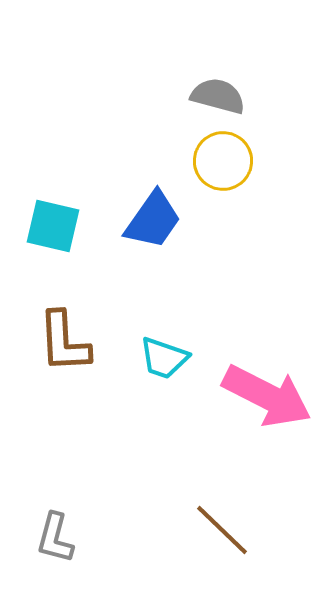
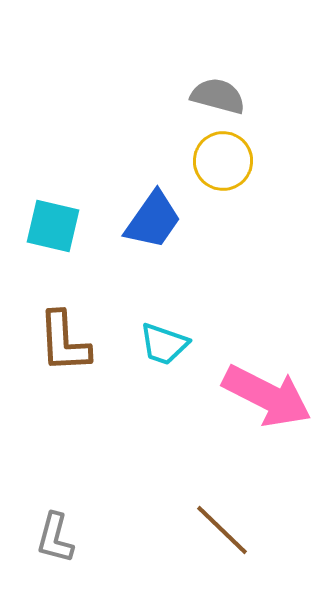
cyan trapezoid: moved 14 px up
